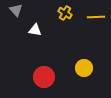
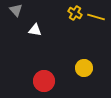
yellow cross: moved 10 px right
yellow line: rotated 18 degrees clockwise
red circle: moved 4 px down
